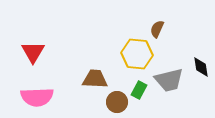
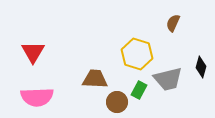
brown semicircle: moved 16 px right, 6 px up
yellow hexagon: rotated 12 degrees clockwise
black diamond: rotated 25 degrees clockwise
gray trapezoid: moved 1 px left, 1 px up
